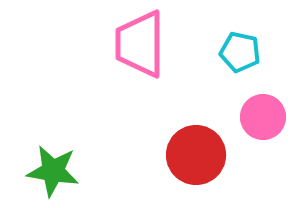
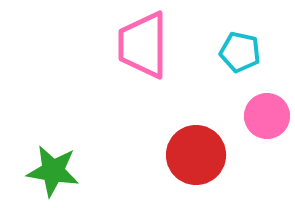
pink trapezoid: moved 3 px right, 1 px down
pink circle: moved 4 px right, 1 px up
